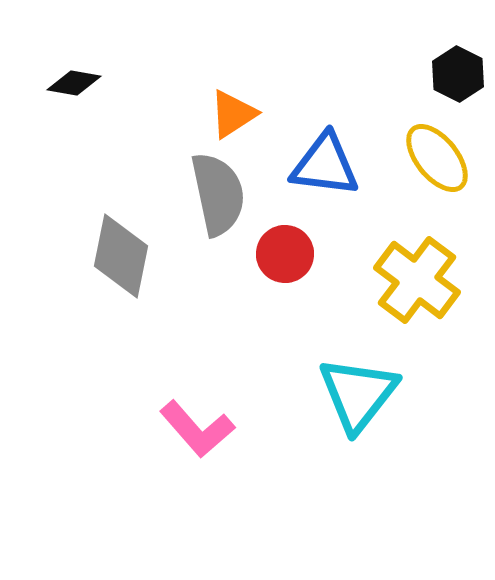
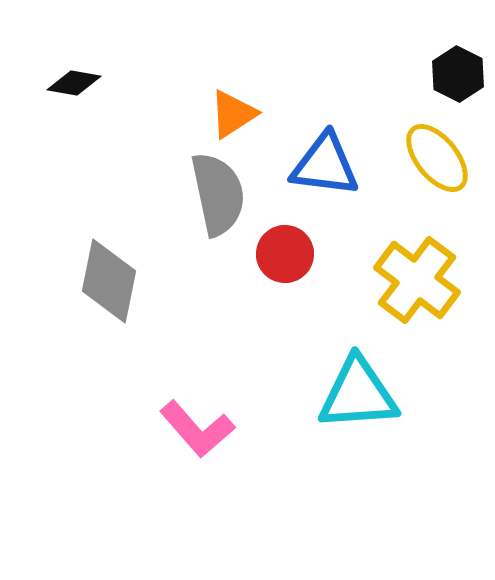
gray diamond: moved 12 px left, 25 px down
cyan triangle: rotated 48 degrees clockwise
